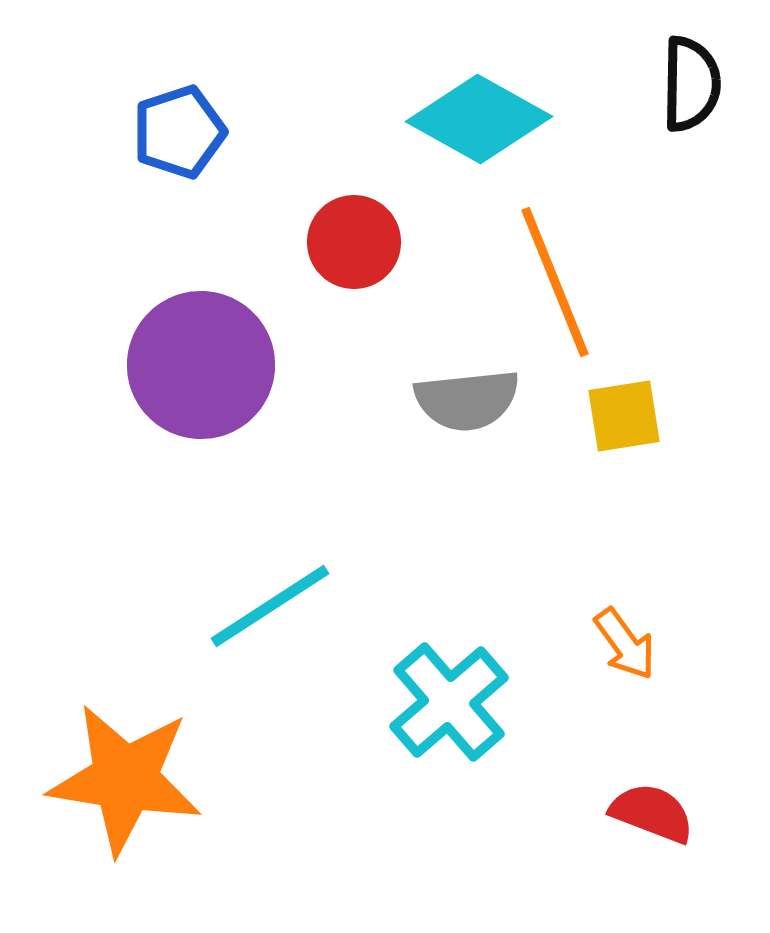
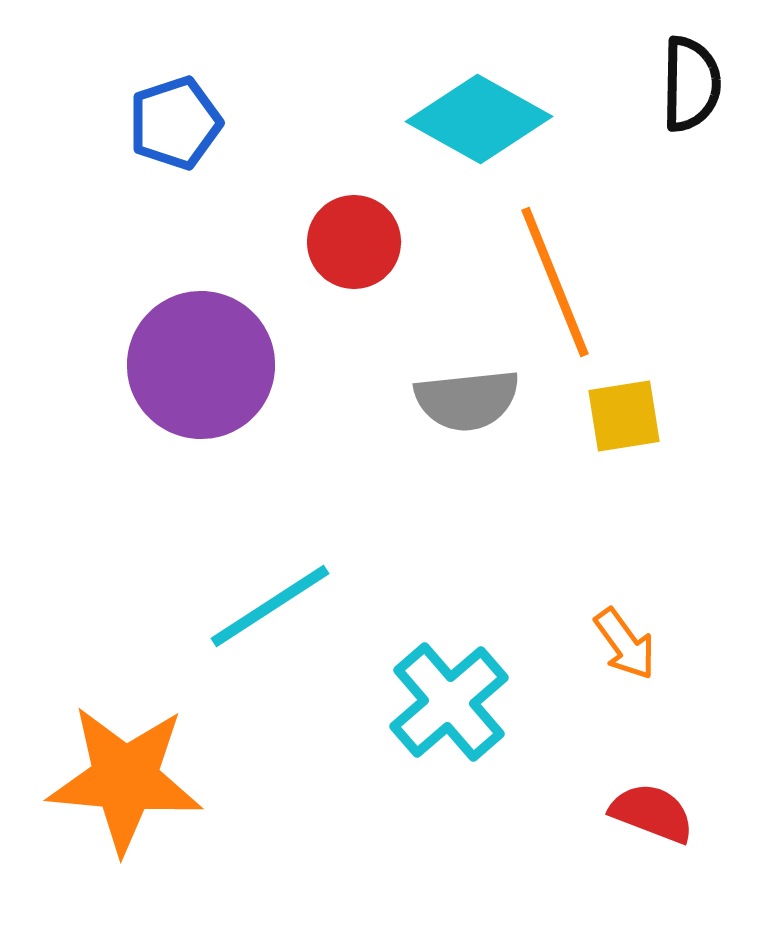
blue pentagon: moved 4 px left, 9 px up
orange star: rotated 4 degrees counterclockwise
